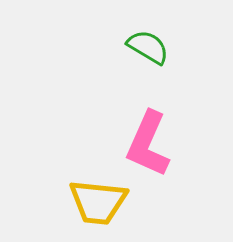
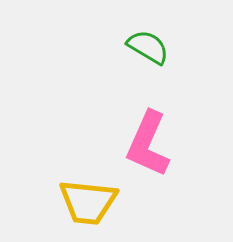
yellow trapezoid: moved 10 px left
